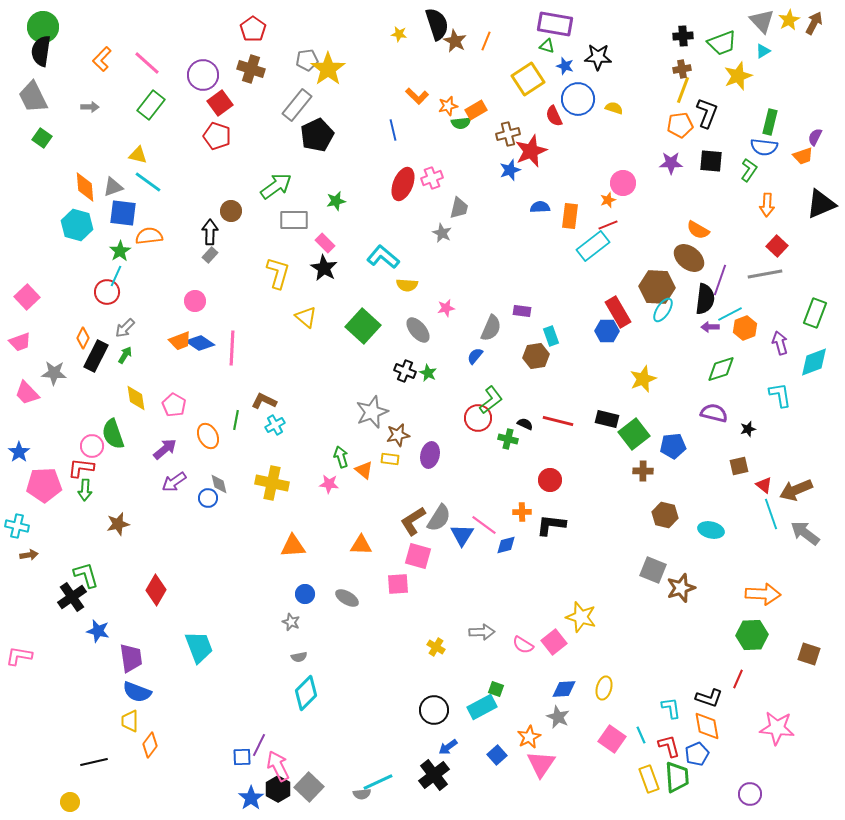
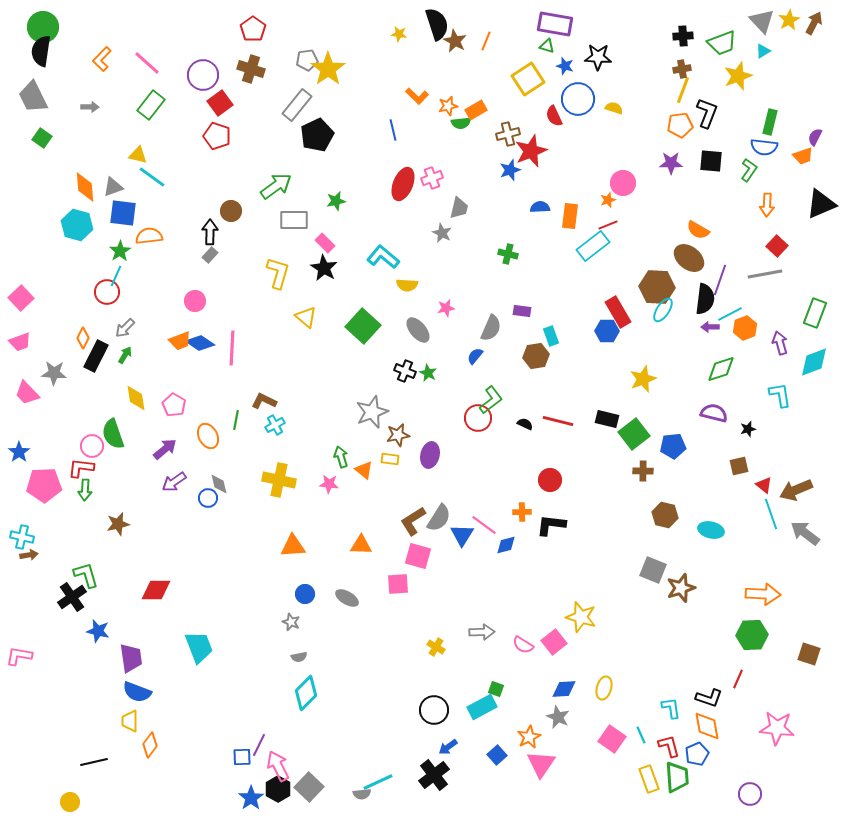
cyan line at (148, 182): moved 4 px right, 5 px up
pink square at (27, 297): moved 6 px left, 1 px down
green cross at (508, 439): moved 185 px up
yellow cross at (272, 483): moved 7 px right, 3 px up
cyan cross at (17, 526): moved 5 px right, 11 px down
red diamond at (156, 590): rotated 60 degrees clockwise
